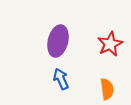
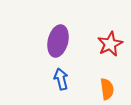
blue arrow: rotated 10 degrees clockwise
